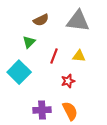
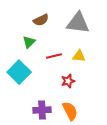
gray triangle: moved 2 px down
red line: rotated 56 degrees clockwise
